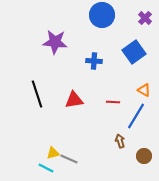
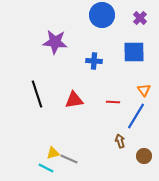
purple cross: moved 5 px left
blue square: rotated 35 degrees clockwise
orange triangle: rotated 24 degrees clockwise
